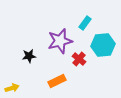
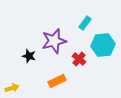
purple star: moved 6 px left
black star: rotated 24 degrees clockwise
